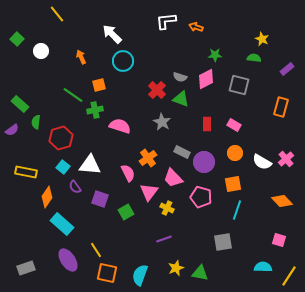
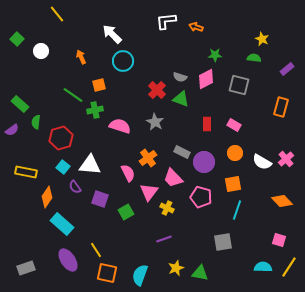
gray star at (162, 122): moved 7 px left
yellow line at (289, 276): moved 9 px up
